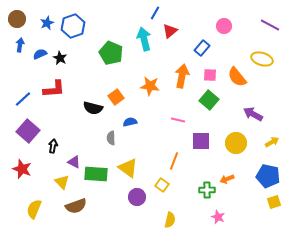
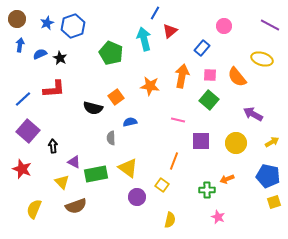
black arrow at (53, 146): rotated 16 degrees counterclockwise
green rectangle at (96, 174): rotated 15 degrees counterclockwise
